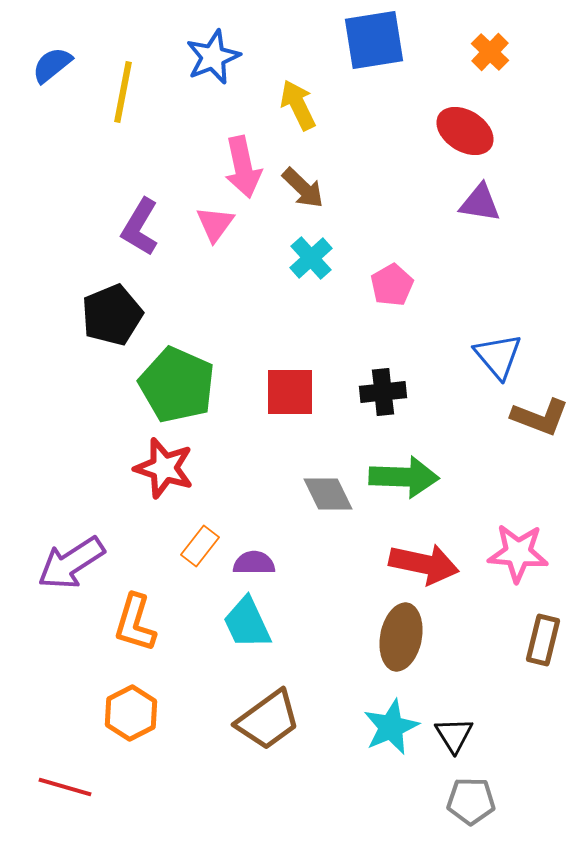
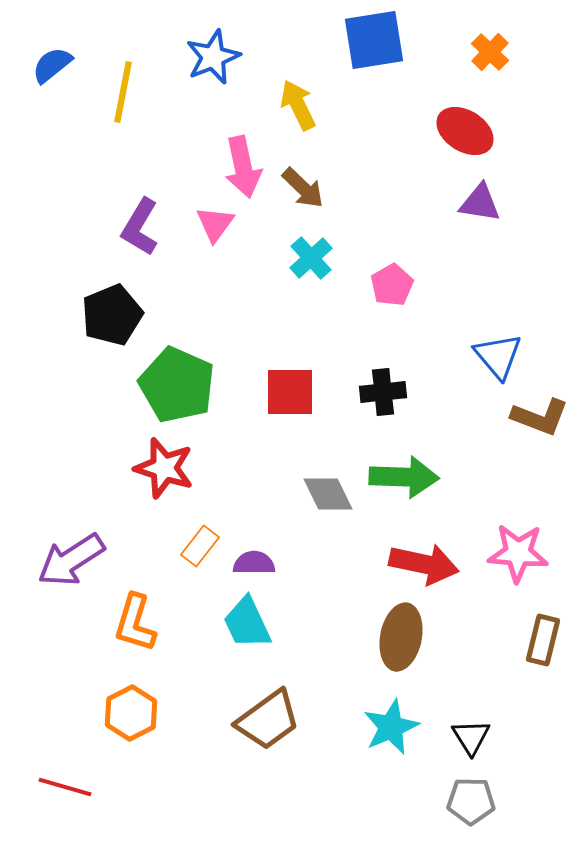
purple arrow: moved 3 px up
black triangle: moved 17 px right, 2 px down
